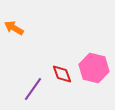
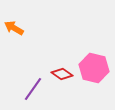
red diamond: rotated 35 degrees counterclockwise
